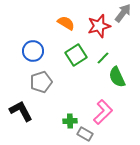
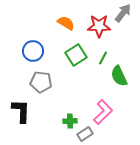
red star: rotated 15 degrees clockwise
green line: rotated 16 degrees counterclockwise
green semicircle: moved 2 px right, 1 px up
gray pentagon: rotated 25 degrees clockwise
black L-shape: rotated 30 degrees clockwise
gray rectangle: rotated 63 degrees counterclockwise
